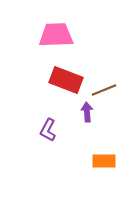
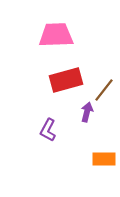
red rectangle: rotated 36 degrees counterclockwise
brown line: rotated 30 degrees counterclockwise
purple arrow: rotated 18 degrees clockwise
orange rectangle: moved 2 px up
